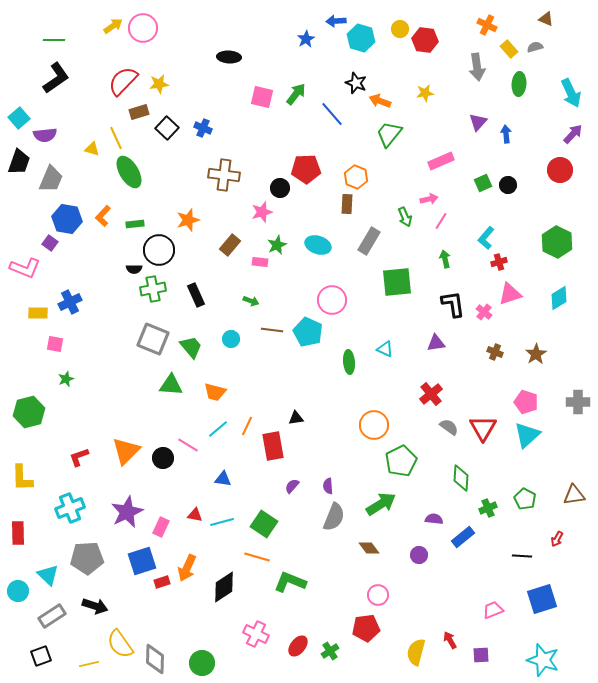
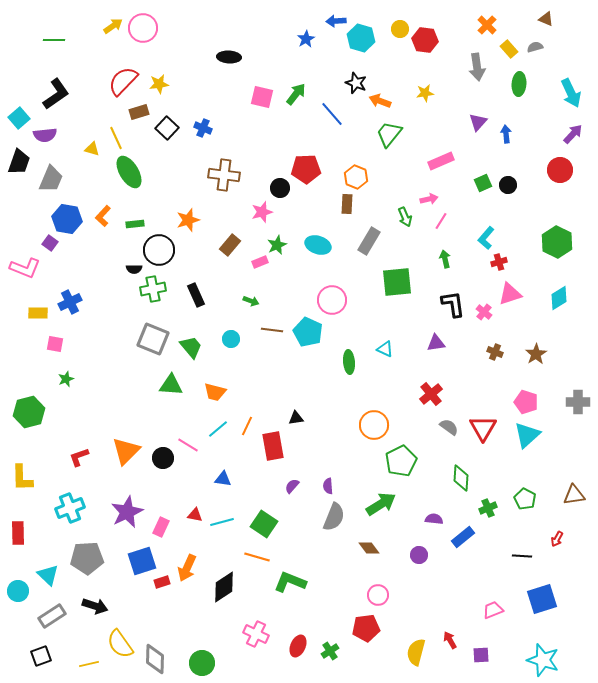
orange cross at (487, 25): rotated 18 degrees clockwise
black L-shape at (56, 78): moved 16 px down
pink rectangle at (260, 262): rotated 28 degrees counterclockwise
red ellipse at (298, 646): rotated 15 degrees counterclockwise
